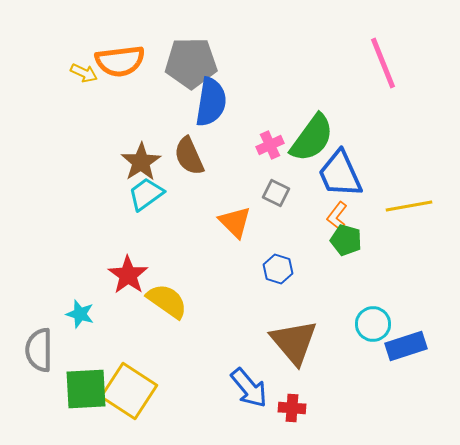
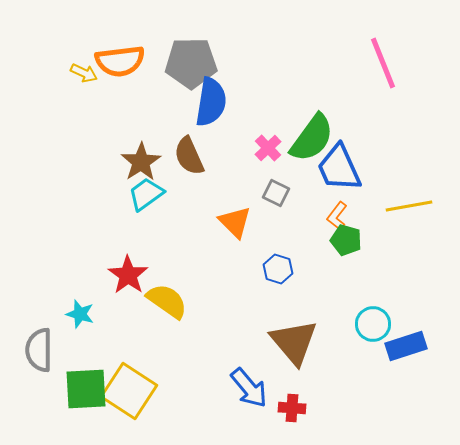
pink cross: moved 2 px left, 3 px down; rotated 20 degrees counterclockwise
blue trapezoid: moved 1 px left, 6 px up
